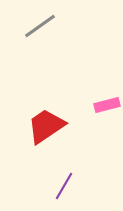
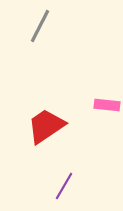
gray line: rotated 28 degrees counterclockwise
pink rectangle: rotated 20 degrees clockwise
